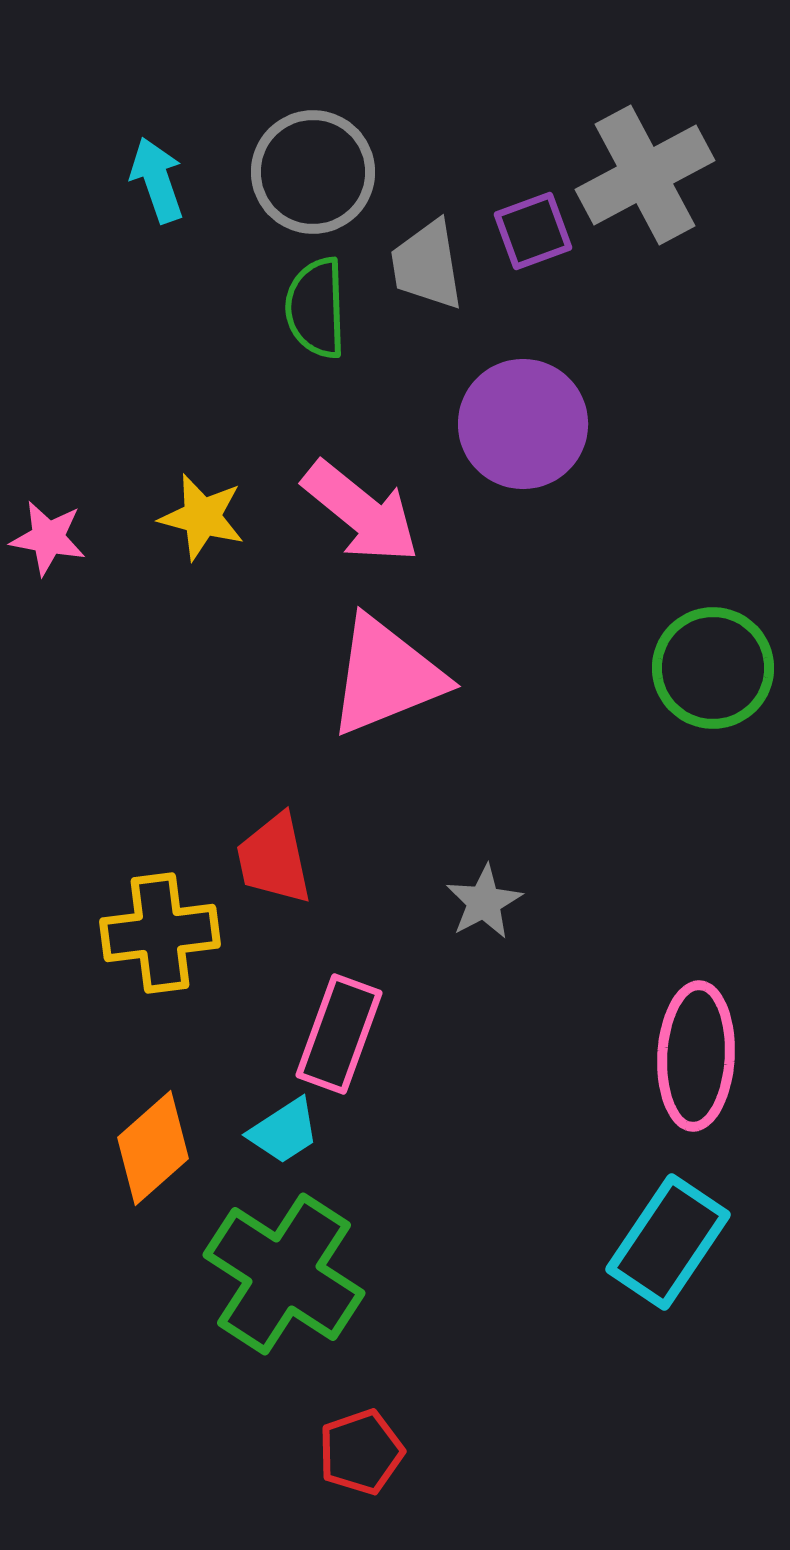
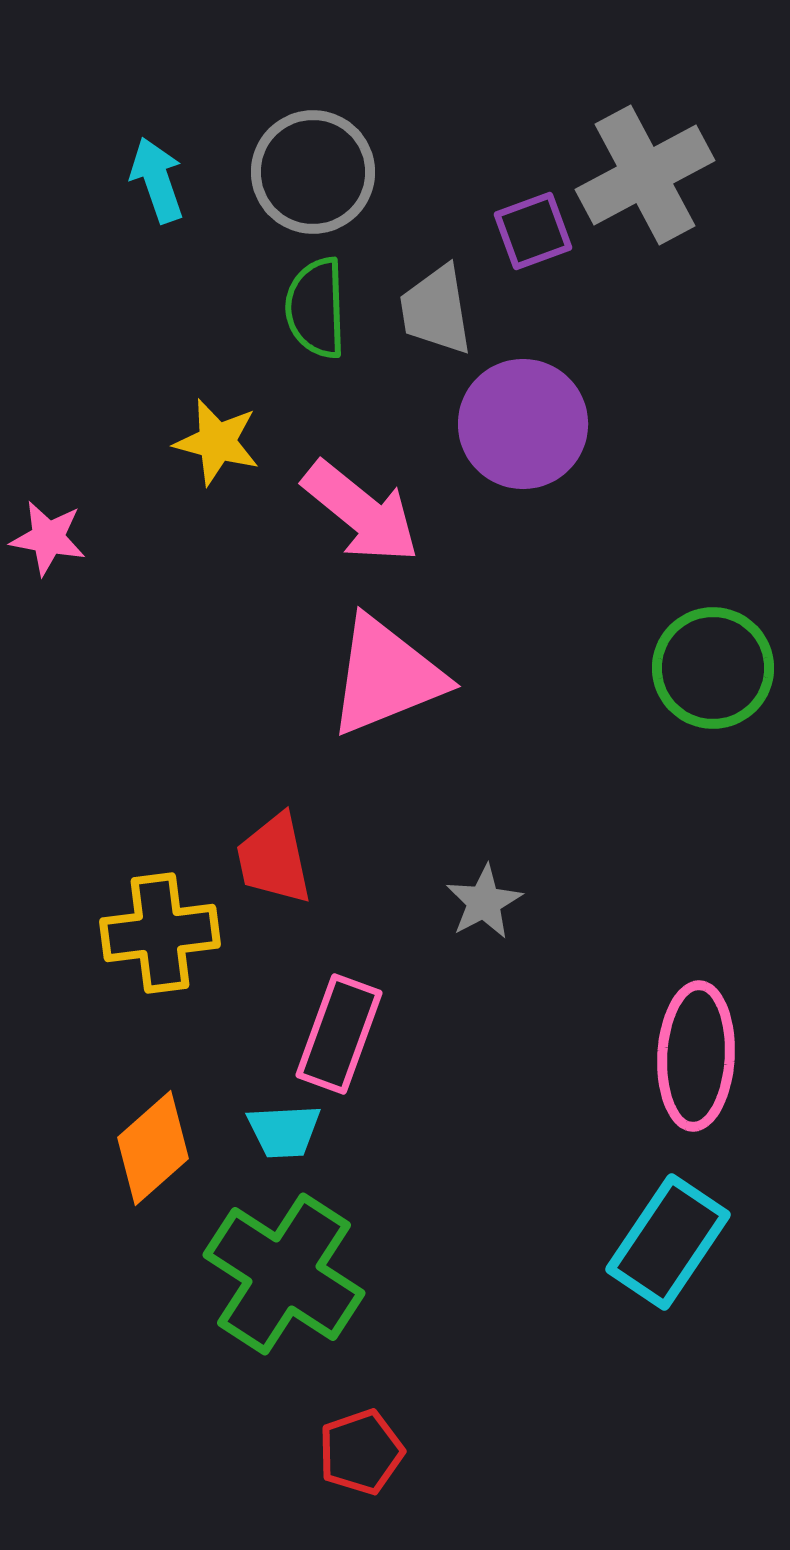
gray trapezoid: moved 9 px right, 45 px down
yellow star: moved 15 px right, 75 px up
cyan trapezoid: rotated 30 degrees clockwise
